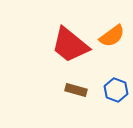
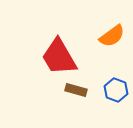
red trapezoid: moved 11 px left, 12 px down; rotated 21 degrees clockwise
